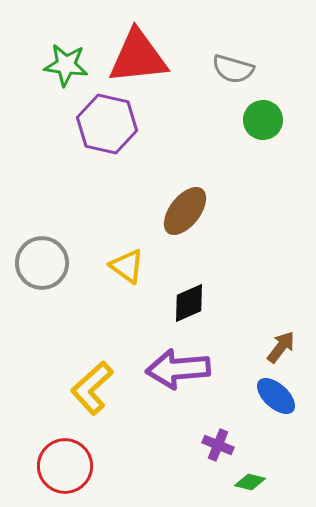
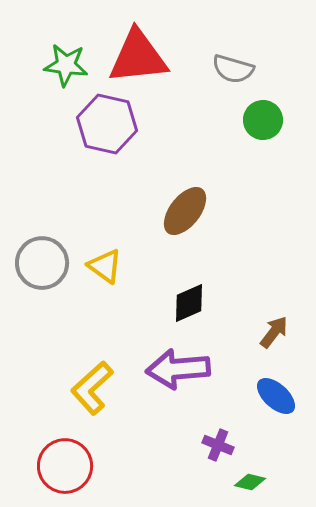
yellow triangle: moved 22 px left
brown arrow: moved 7 px left, 15 px up
